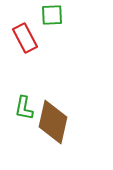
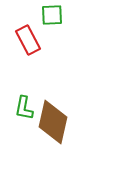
red rectangle: moved 3 px right, 2 px down
